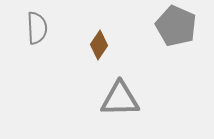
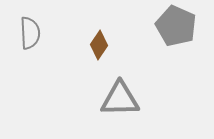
gray semicircle: moved 7 px left, 5 px down
